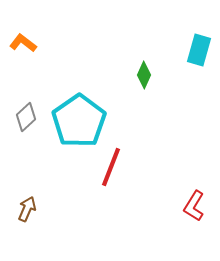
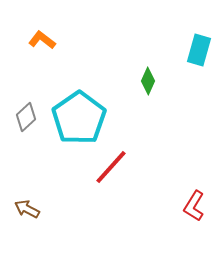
orange L-shape: moved 19 px right, 3 px up
green diamond: moved 4 px right, 6 px down
cyan pentagon: moved 3 px up
red line: rotated 21 degrees clockwise
brown arrow: rotated 85 degrees counterclockwise
